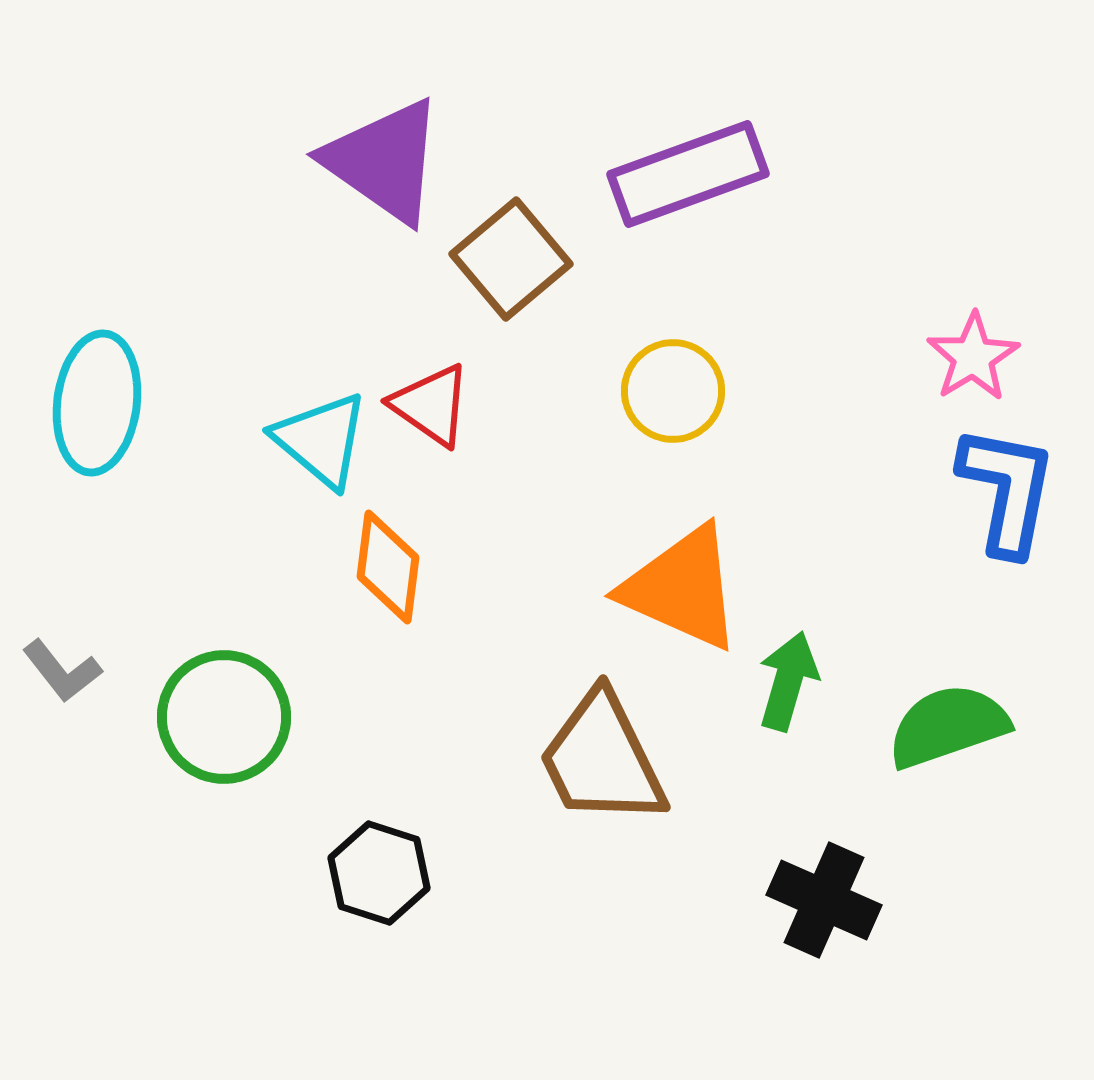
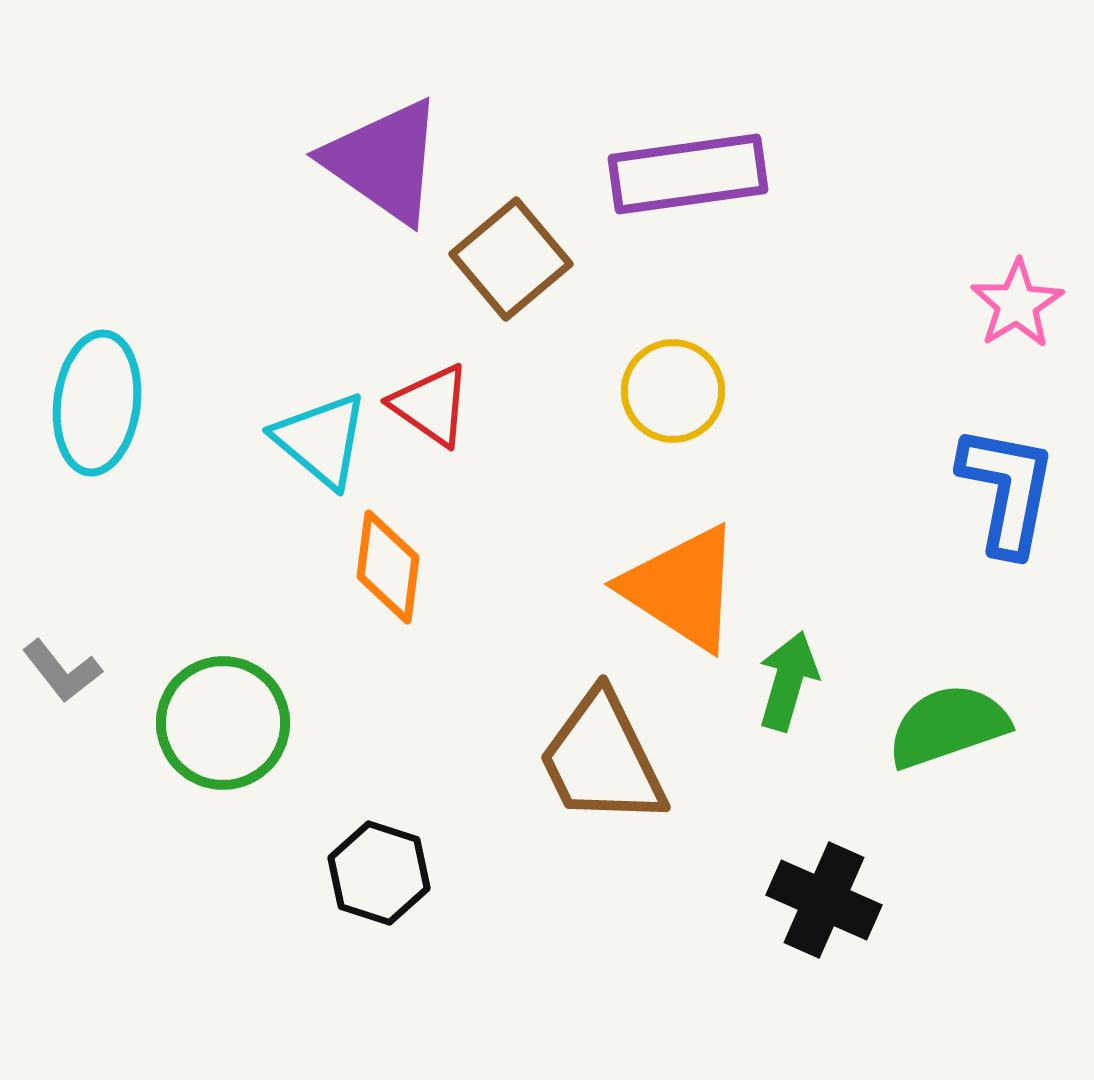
purple rectangle: rotated 12 degrees clockwise
pink star: moved 44 px right, 53 px up
orange triangle: rotated 9 degrees clockwise
green circle: moved 1 px left, 6 px down
